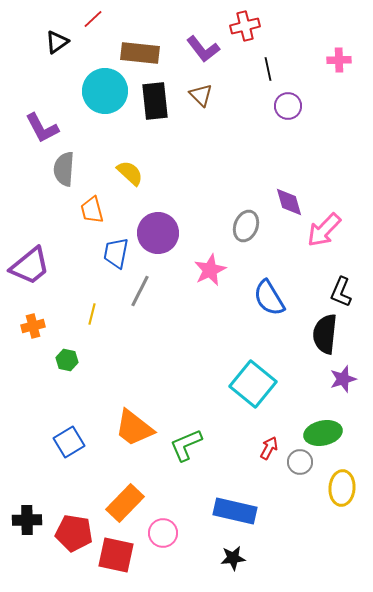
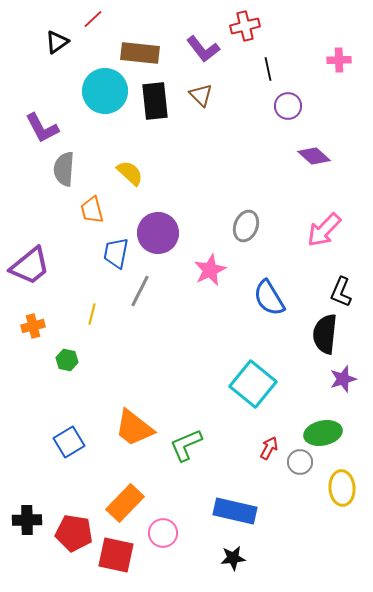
purple diamond at (289, 202): moved 25 px right, 46 px up; rotated 32 degrees counterclockwise
yellow ellipse at (342, 488): rotated 8 degrees counterclockwise
